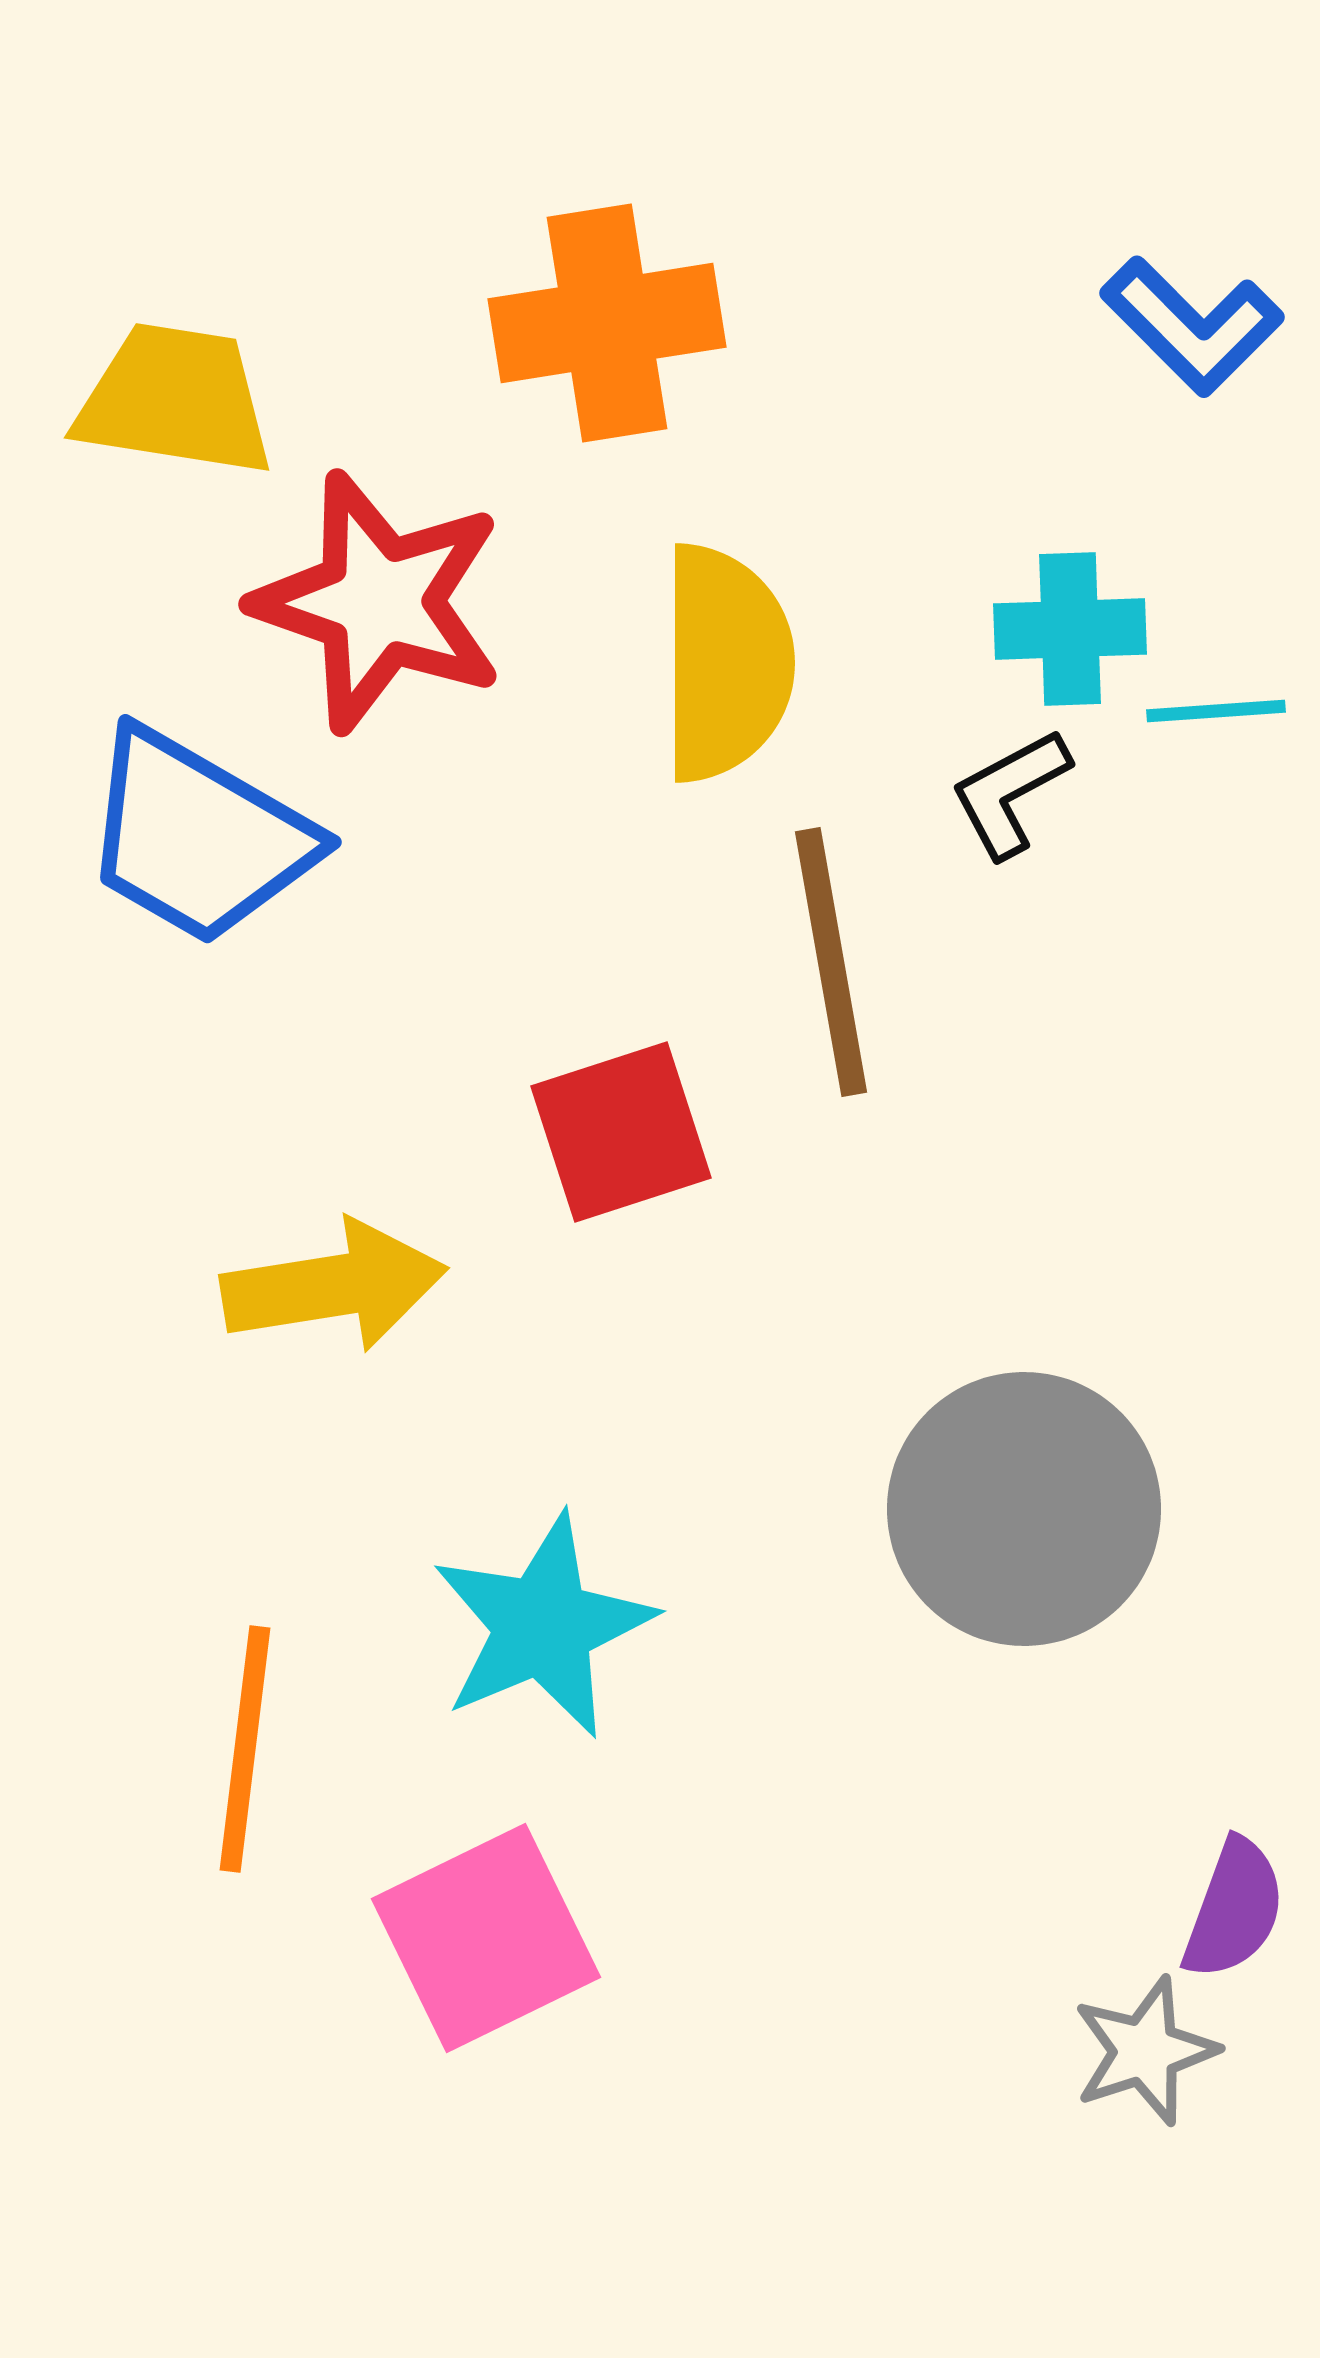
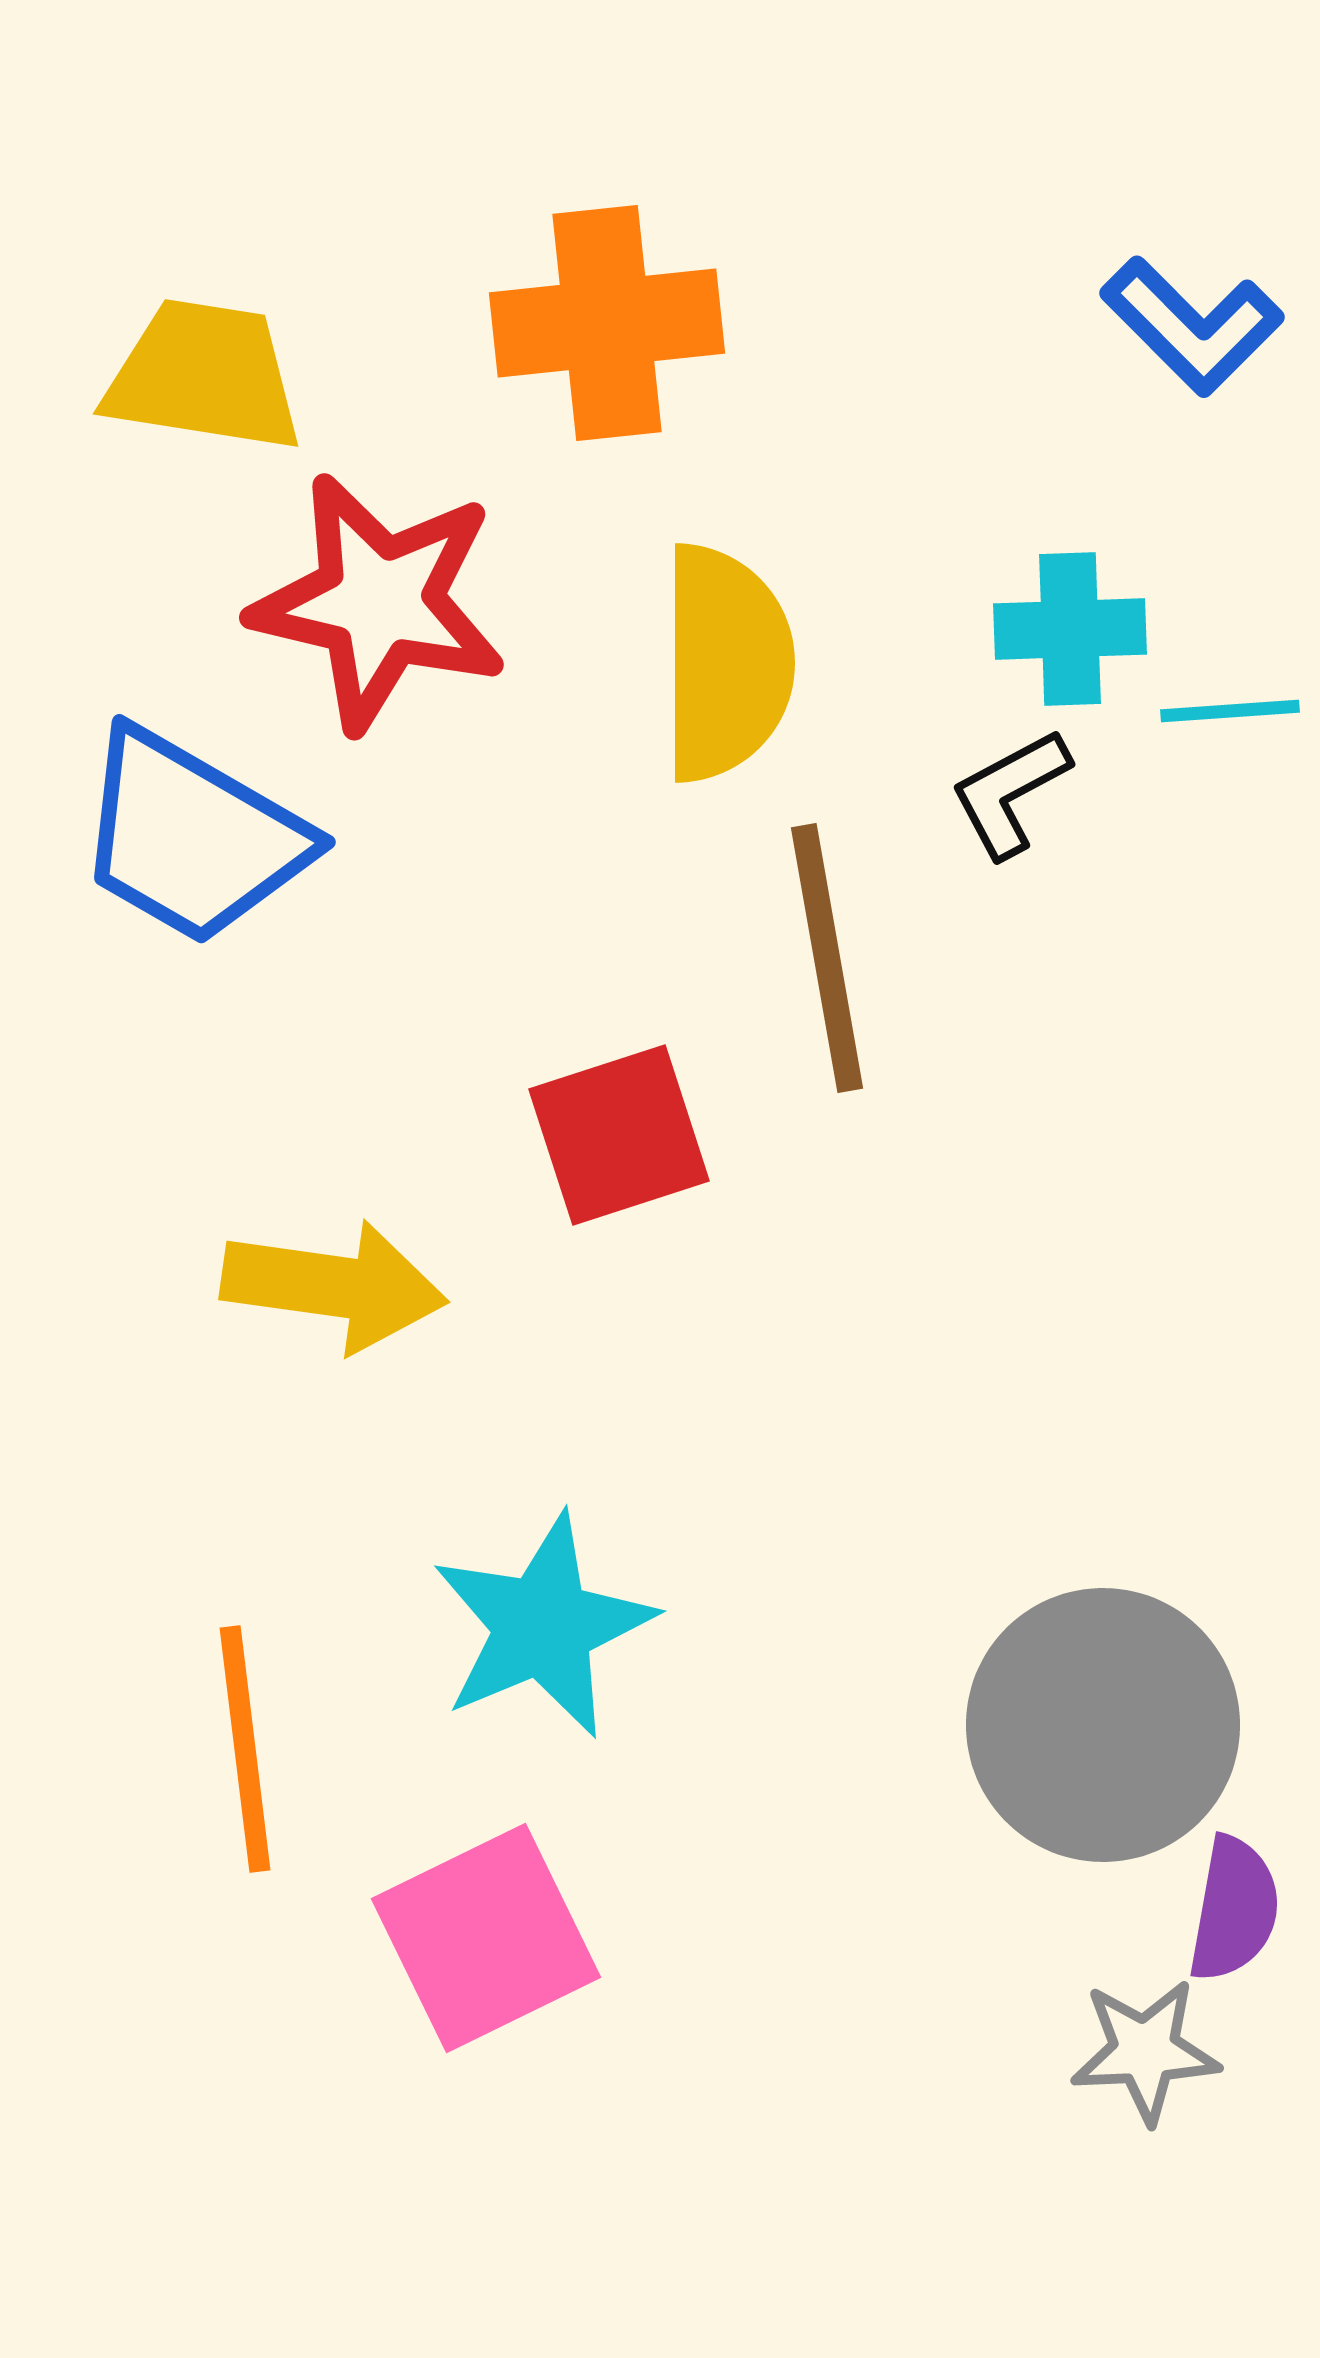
orange cross: rotated 3 degrees clockwise
yellow trapezoid: moved 29 px right, 24 px up
red star: rotated 6 degrees counterclockwise
cyan line: moved 14 px right
blue trapezoid: moved 6 px left
brown line: moved 4 px left, 4 px up
red square: moved 2 px left, 3 px down
yellow arrow: rotated 17 degrees clockwise
gray circle: moved 79 px right, 216 px down
orange line: rotated 14 degrees counterclockwise
purple semicircle: rotated 10 degrees counterclockwise
gray star: rotated 15 degrees clockwise
